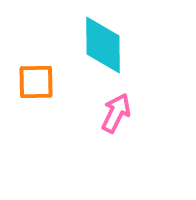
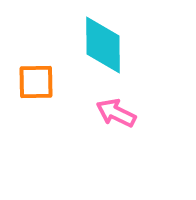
pink arrow: rotated 90 degrees counterclockwise
